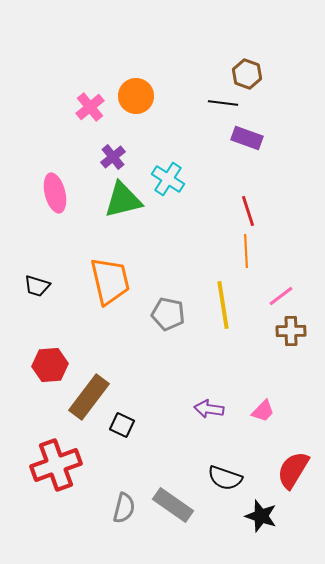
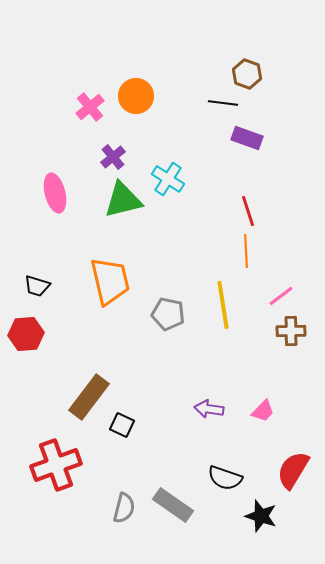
red hexagon: moved 24 px left, 31 px up
